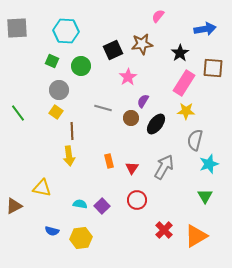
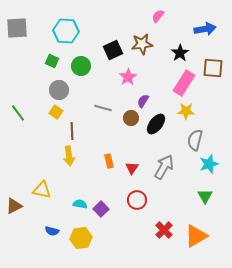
yellow triangle: moved 2 px down
purple square: moved 1 px left, 3 px down
